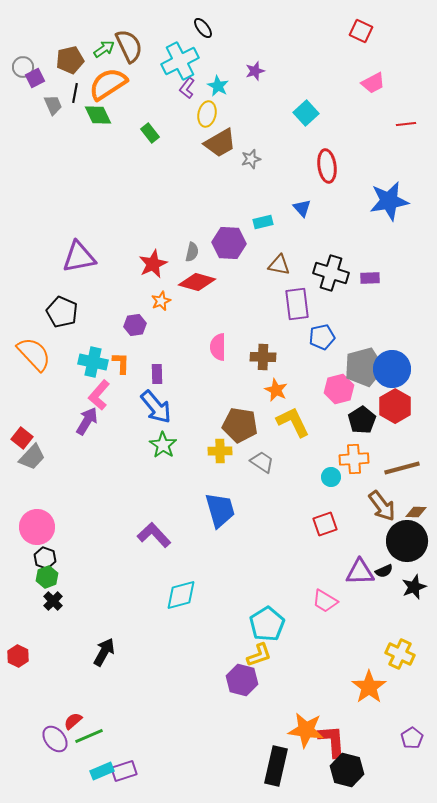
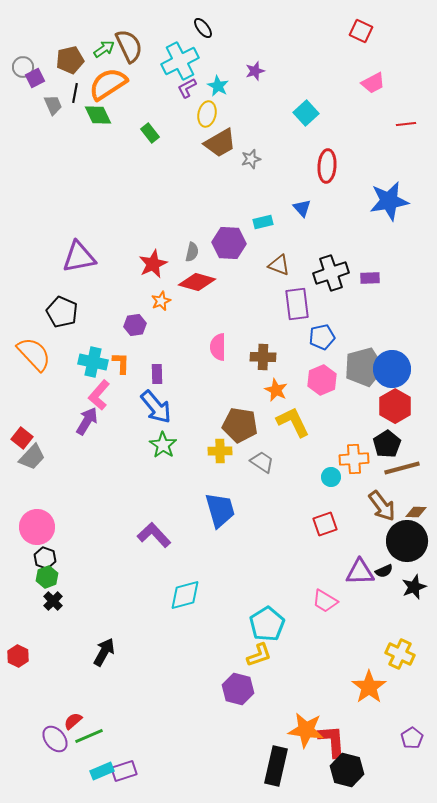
purple L-shape at (187, 88): rotated 25 degrees clockwise
red ellipse at (327, 166): rotated 12 degrees clockwise
brown triangle at (279, 265): rotated 10 degrees clockwise
black cross at (331, 273): rotated 36 degrees counterclockwise
pink hexagon at (339, 389): moved 17 px left, 9 px up; rotated 8 degrees counterclockwise
black pentagon at (362, 420): moved 25 px right, 24 px down
cyan diamond at (181, 595): moved 4 px right
purple hexagon at (242, 680): moved 4 px left, 9 px down
